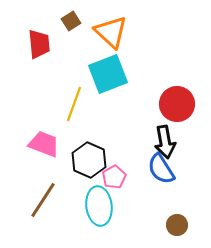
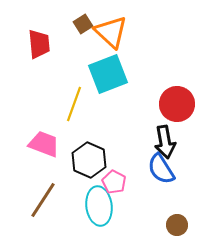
brown square: moved 12 px right, 3 px down
pink pentagon: moved 5 px down; rotated 15 degrees counterclockwise
